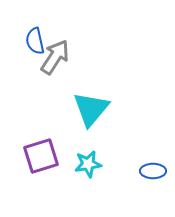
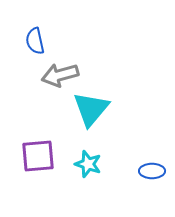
gray arrow: moved 5 px right, 18 px down; rotated 138 degrees counterclockwise
purple square: moved 3 px left; rotated 12 degrees clockwise
cyan star: rotated 28 degrees clockwise
blue ellipse: moved 1 px left
